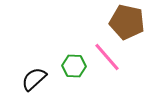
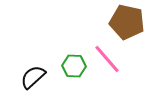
pink line: moved 2 px down
black semicircle: moved 1 px left, 2 px up
